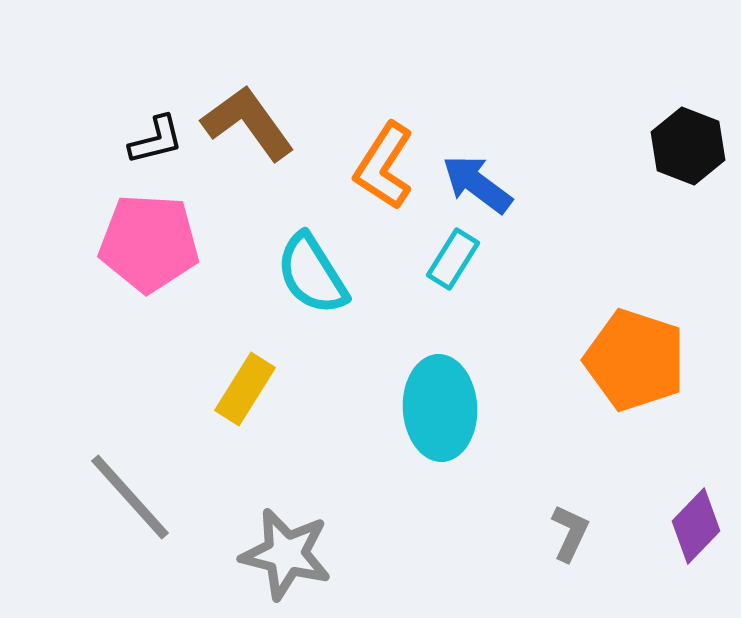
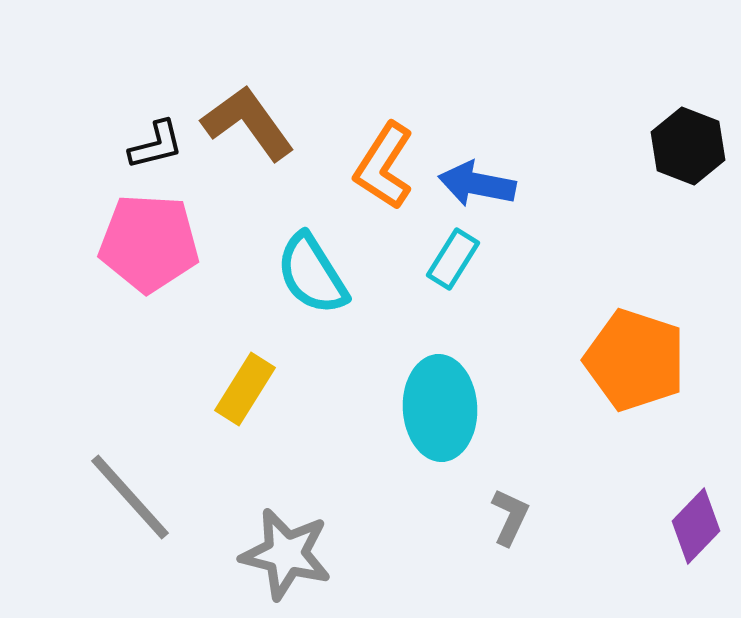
black L-shape: moved 5 px down
blue arrow: rotated 26 degrees counterclockwise
gray L-shape: moved 60 px left, 16 px up
